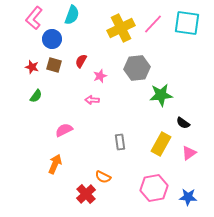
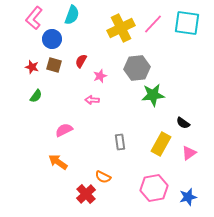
green star: moved 8 px left
orange arrow: moved 3 px right, 2 px up; rotated 78 degrees counterclockwise
blue star: rotated 18 degrees counterclockwise
